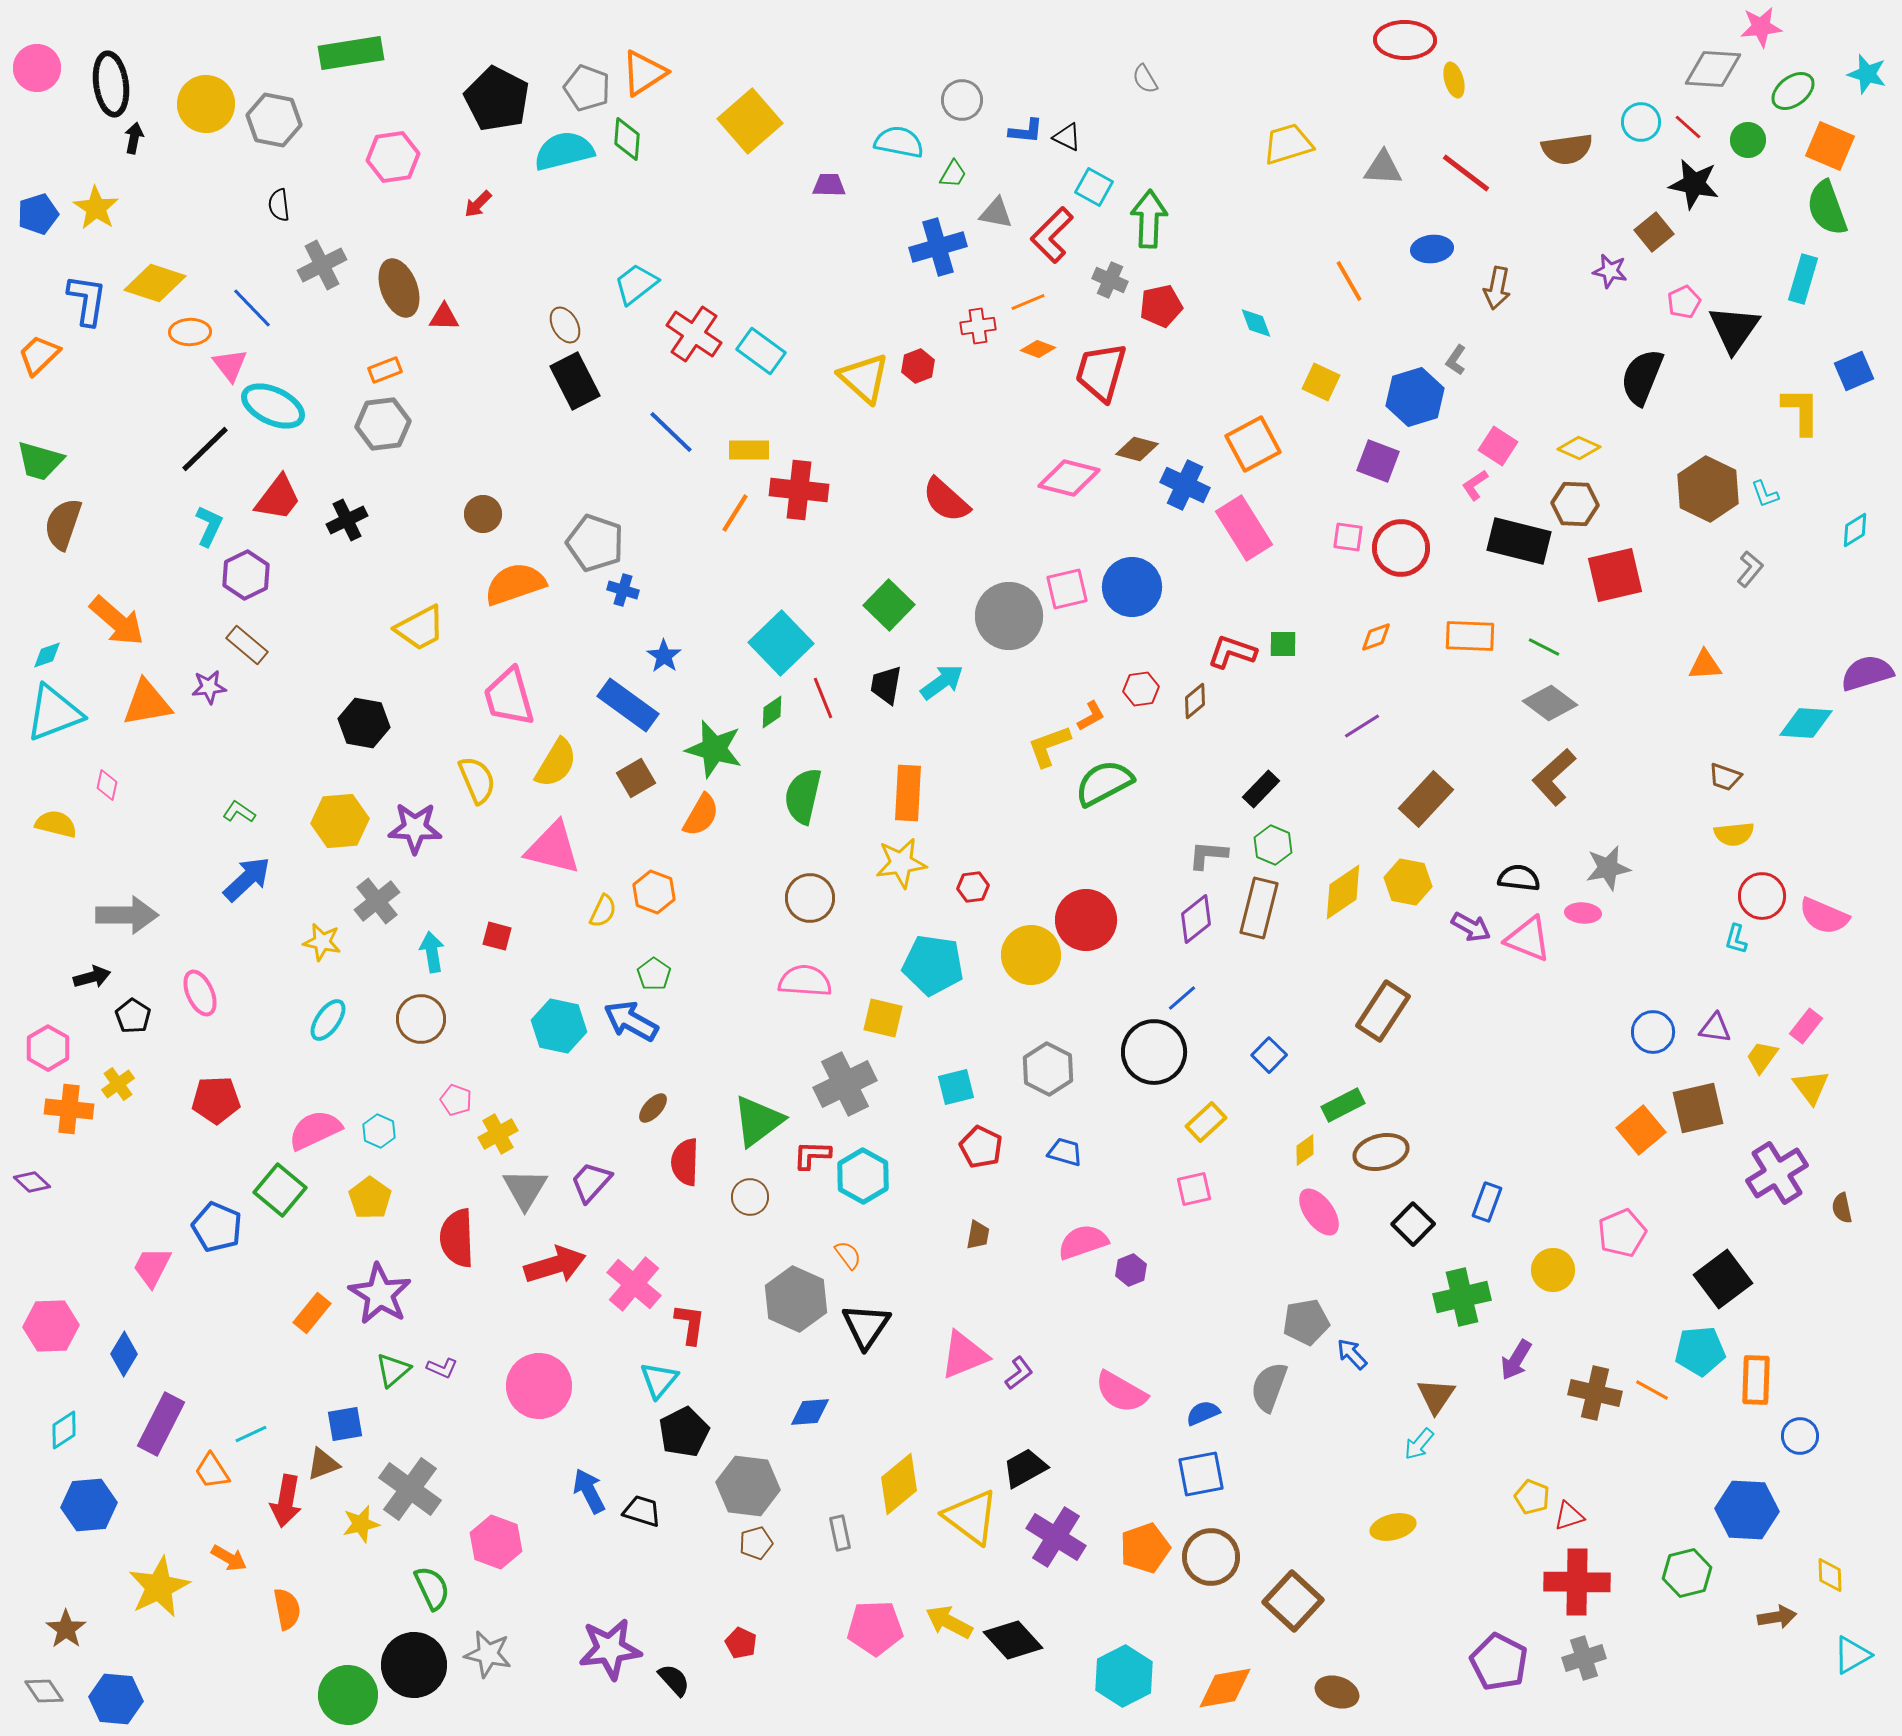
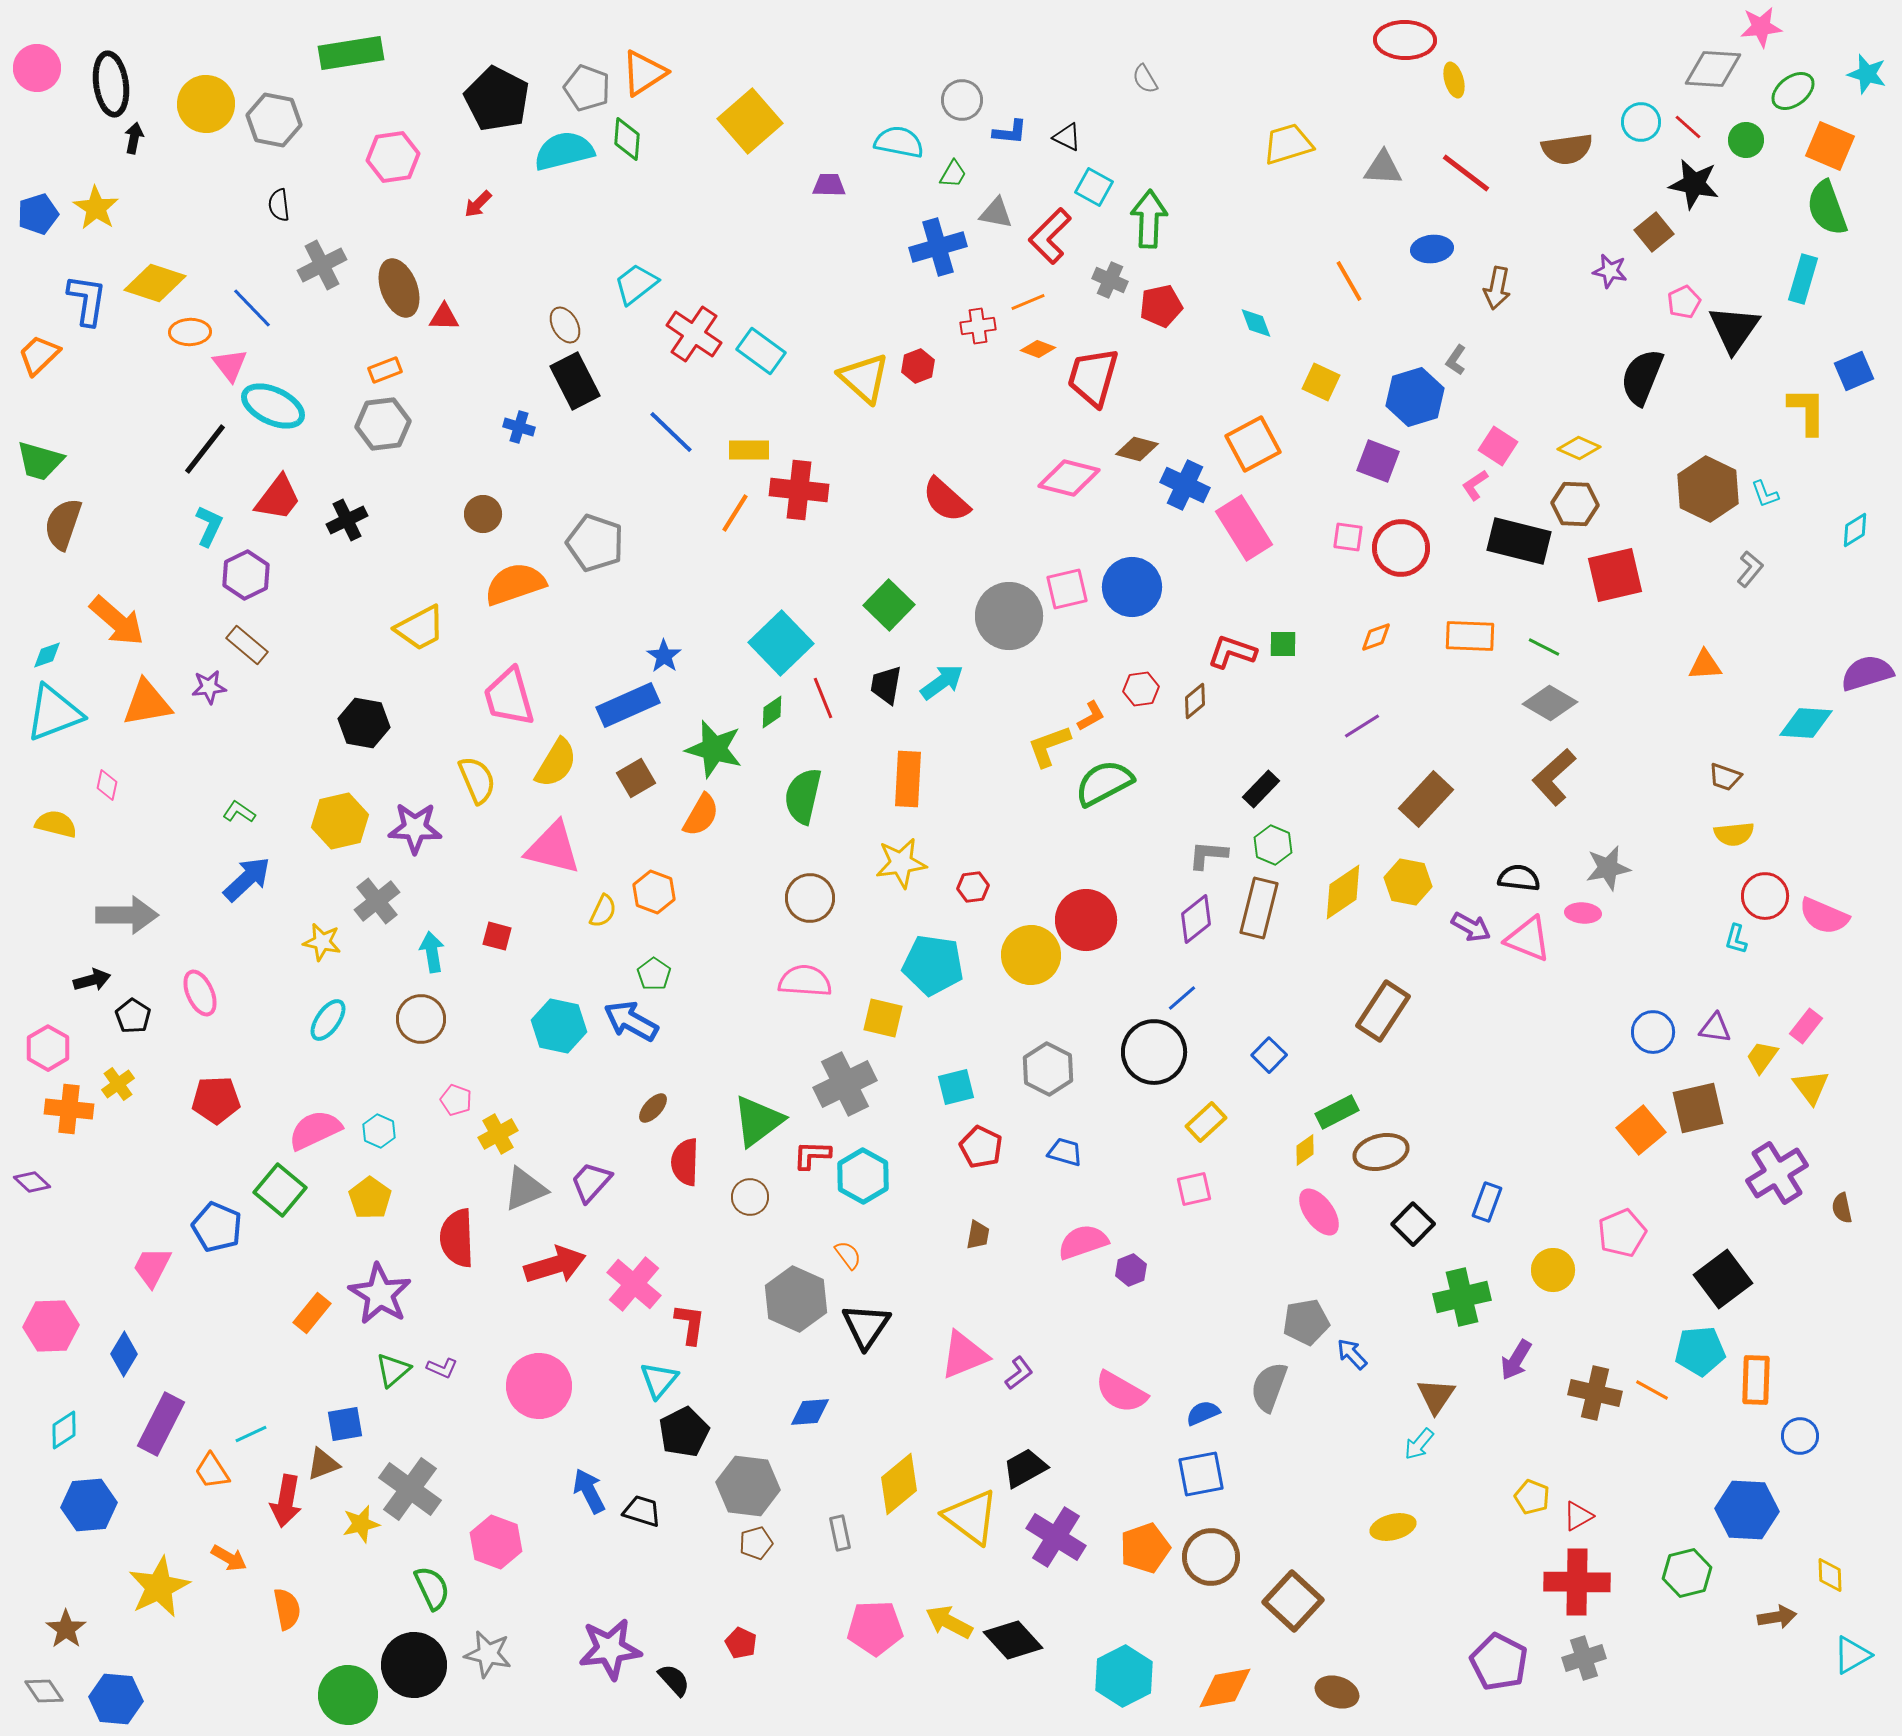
blue L-shape at (1026, 131): moved 16 px left, 1 px down
green circle at (1748, 140): moved 2 px left
red L-shape at (1052, 235): moved 2 px left, 1 px down
red trapezoid at (1101, 372): moved 8 px left, 5 px down
yellow L-shape at (1801, 411): moved 6 px right
black line at (205, 449): rotated 8 degrees counterclockwise
blue cross at (623, 590): moved 104 px left, 163 px up
gray diamond at (1550, 703): rotated 6 degrees counterclockwise
blue rectangle at (628, 705): rotated 60 degrees counterclockwise
orange rectangle at (908, 793): moved 14 px up
yellow hexagon at (340, 821): rotated 8 degrees counterclockwise
red circle at (1762, 896): moved 3 px right
black arrow at (92, 977): moved 3 px down
green rectangle at (1343, 1105): moved 6 px left, 7 px down
gray triangle at (525, 1189): rotated 36 degrees clockwise
red triangle at (1569, 1516): moved 9 px right; rotated 12 degrees counterclockwise
